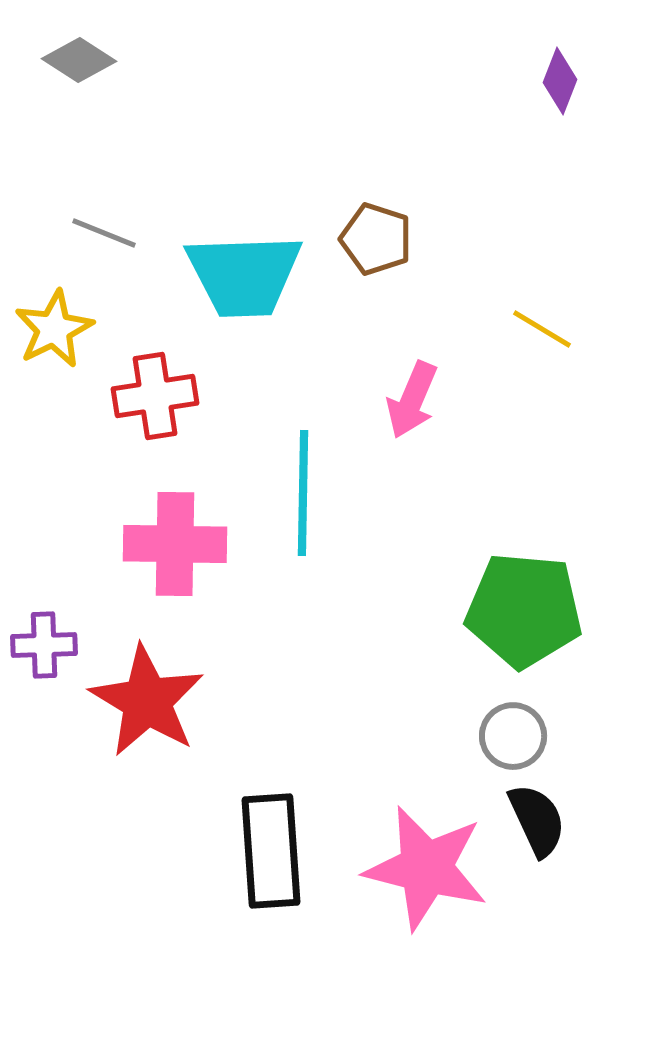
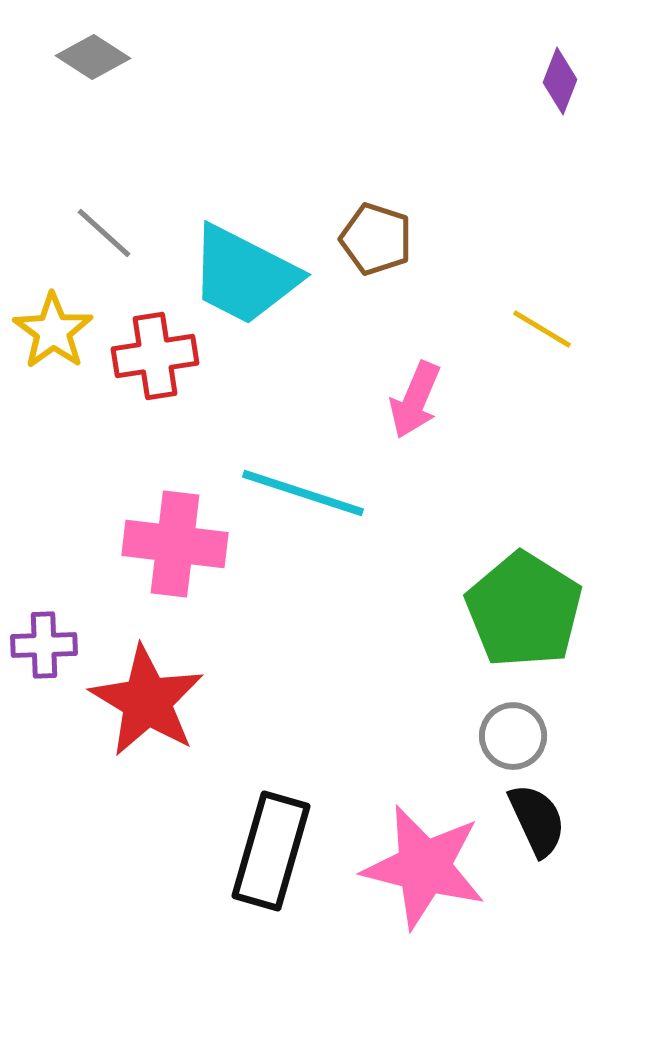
gray diamond: moved 14 px right, 3 px up
gray line: rotated 20 degrees clockwise
cyan trapezoid: rotated 29 degrees clockwise
yellow star: moved 1 px left, 2 px down; rotated 10 degrees counterclockwise
red cross: moved 40 px up
pink arrow: moved 3 px right
cyan line: rotated 73 degrees counterclockwise
pink cross: rotated 6 degrees clockwise
green pentagon: rotated 27 degrees clockwise
black rectangle: rotated 20 degrees clockwise
pink star: moved 2 px left, 1 px up
